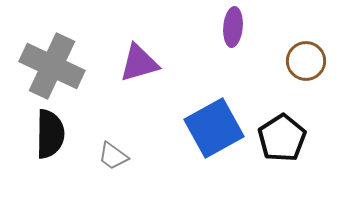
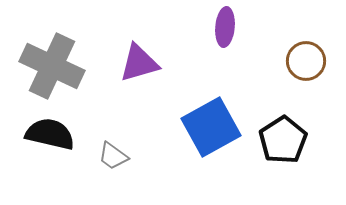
purple ellipse: moved 8 px left
blue square: moved 3 px left, 1 px up
black semicircle: rotated 78 degrees counterclockwise
black pentagon: moved 1 px right, 2 px down
